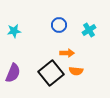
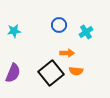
cyan cross: moved 3 px left, 2 px down
